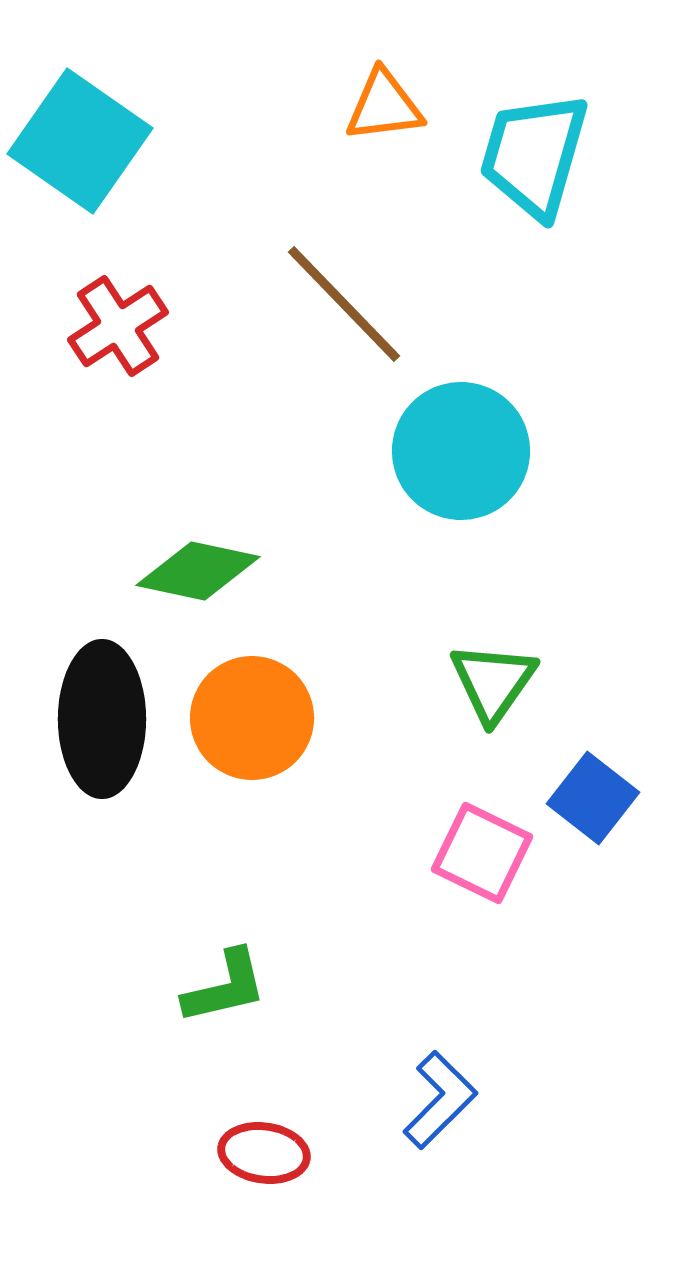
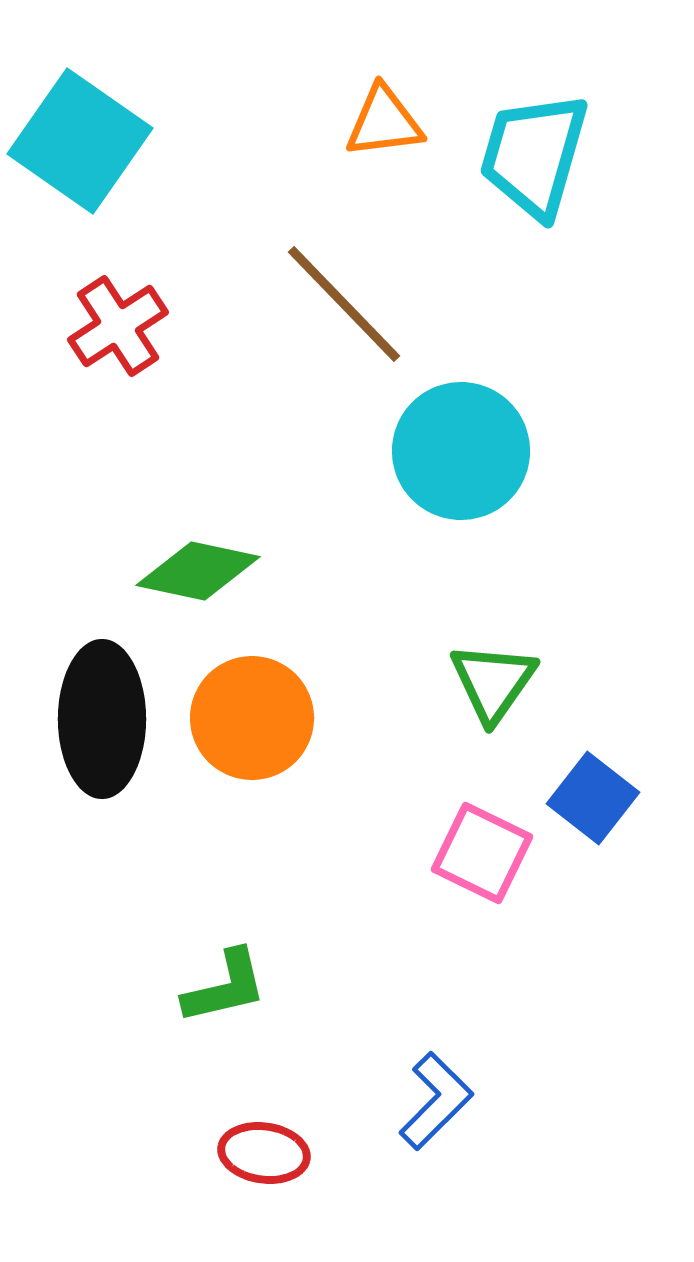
orange triangle: moved 16 px down
blue L-shape: moved 4 px left, 1 px down
